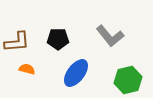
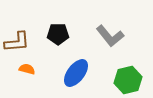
black pentagon: moved 5 px up
